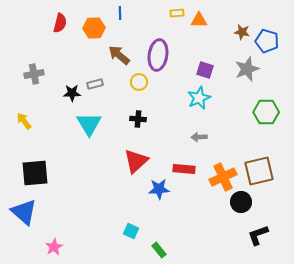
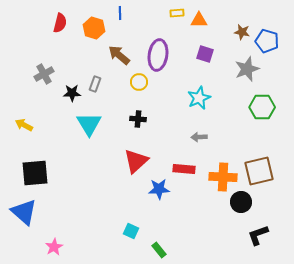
orange hexagon: rotated 20 degrees clockwise
purple square: moved 16 px up
gray cross: moved 10 px right; rotated 18 degrees counterclockwise
gray rectangle: rotated 56 degrees counterclockwise
green hexagon: moved 4 px left, 5 px up
yellow arrow: moved 4 px down; rotated 24 degrees counterclockwise
orange cross: rotated 28 degrees clockwise
